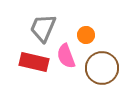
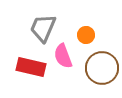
pink semicircle: moved 3 px left
red rectangle: moved 3 px left, 5 px down
